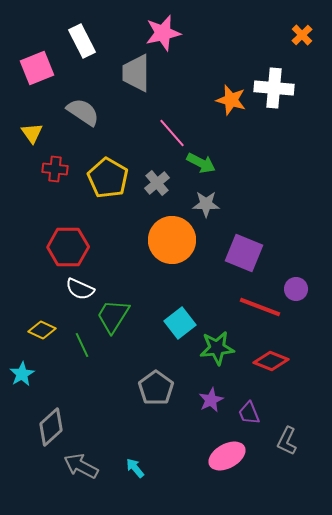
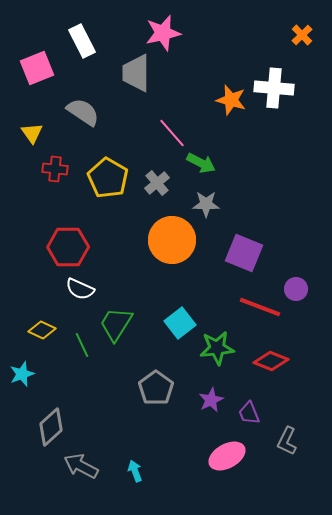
green trapezoid: moved 3 px right, 8 px down
cyan star: rotated 10 degrees clockwise
cyan arrow: moved 3 px down; rotated 20 degrees clockwise
